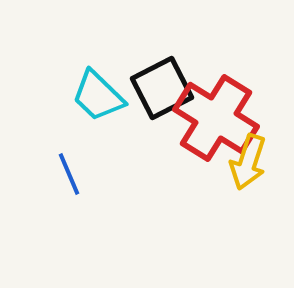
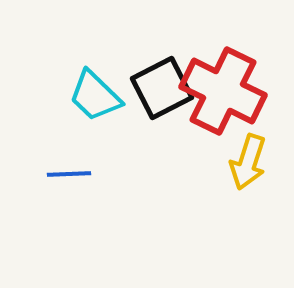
cyan trapezoid: moved 3 px left
red cross: moved 7 px right, 27 px up; rotated 6 degrees counterclockwise
blue line: rotated 69 degrees counterclockwise
